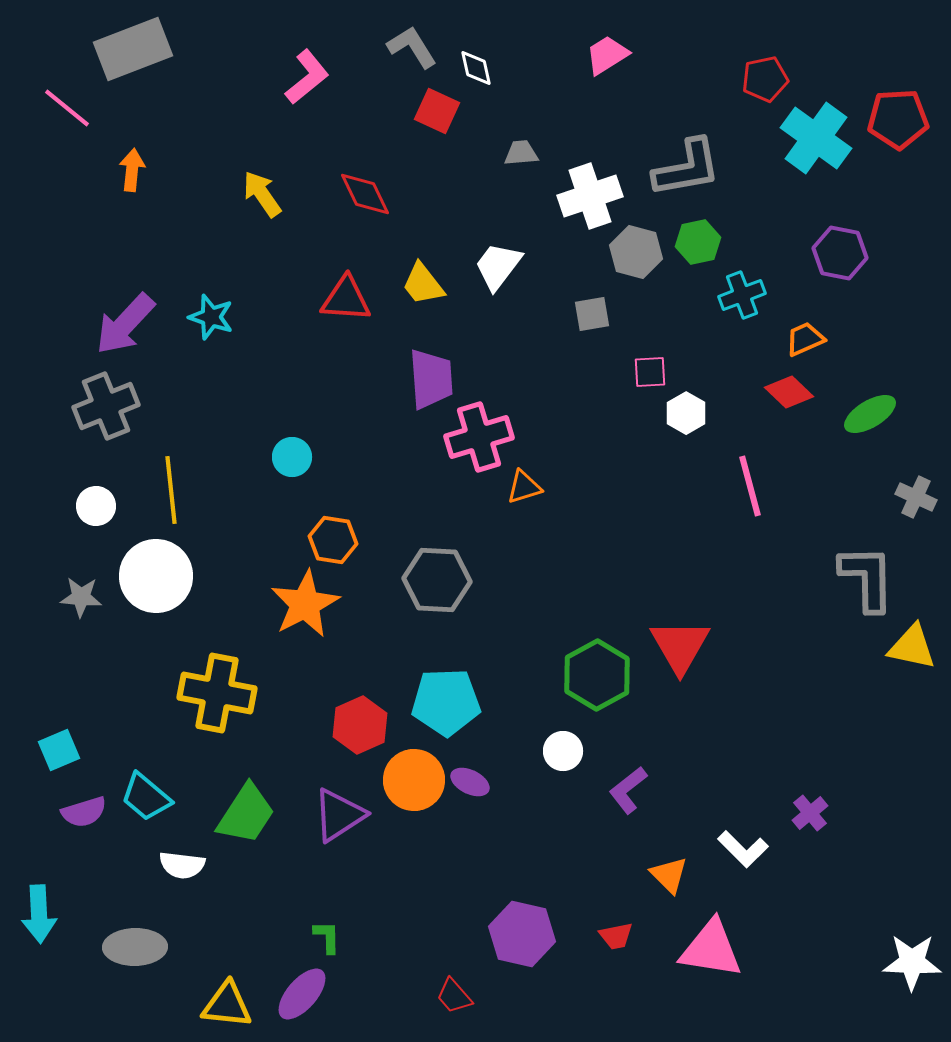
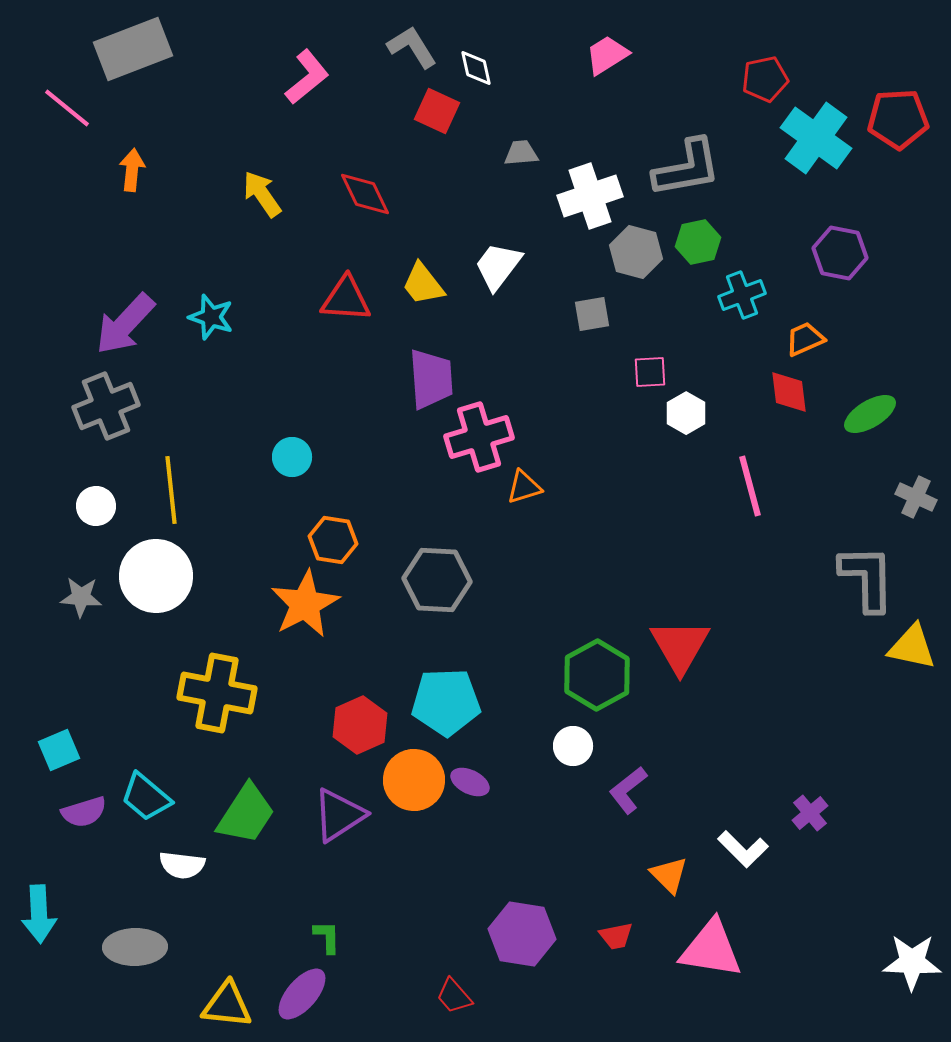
red diamond at (789, 392): rotated 39 degrees clockwise
white circle at (563, 751): moved 10 px right, 5 px up
purple hexagon at (522, 934): rotated 4 degrees counterclockwise
